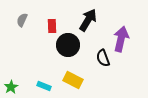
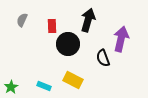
black arrow: rotated 15 degrees counterclockwise
black circle: moved 1 px up
